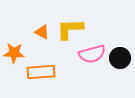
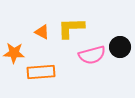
yellow L-shape: moved 1 px right, 1 px up
pink semicircle: moved 1 px down
black circle: moved 11 px up
